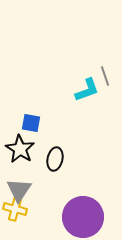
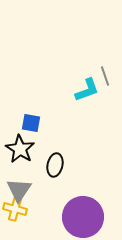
black ellipse: moved 6 px down
